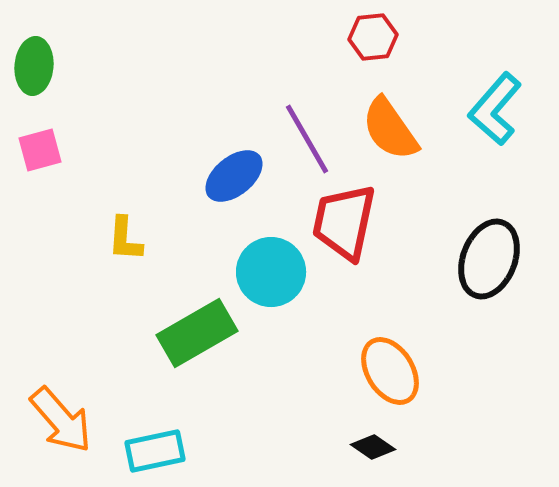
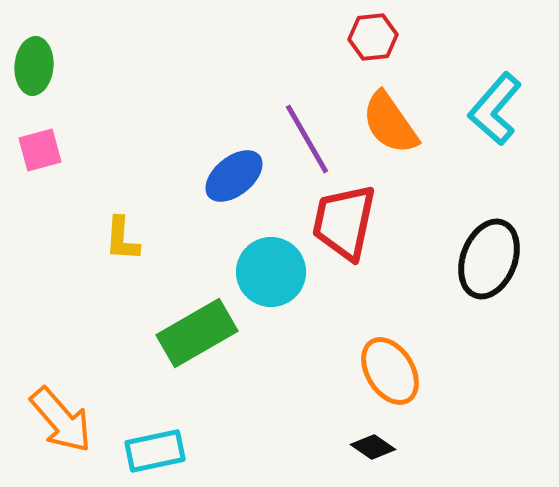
orange semicircle: moved 6 px up
yellow L-shape: moved 3 px left
